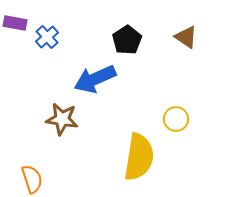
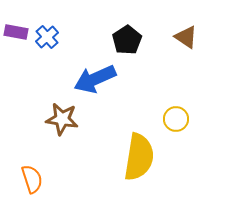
purple rectangle: moved 1 px right, 9 px down
